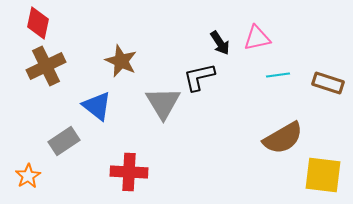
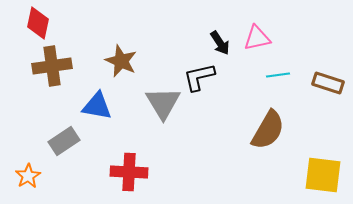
brown cross: moved 6 px right; rotated 18 degrees clockwise
blue triangle: rotated 28 degrees counterclockwise
brown semicircle: moved 15 px left, 8 px up; rotated 30 degrees counterclockwise
